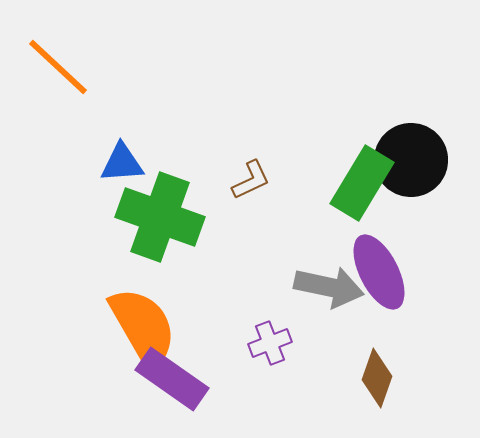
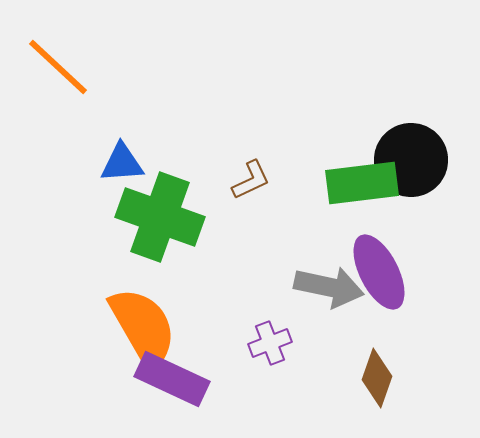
green rectangle: rotated 52 degrees clockwise
purple rectangle: rotated 10 degrees counterclockwise
